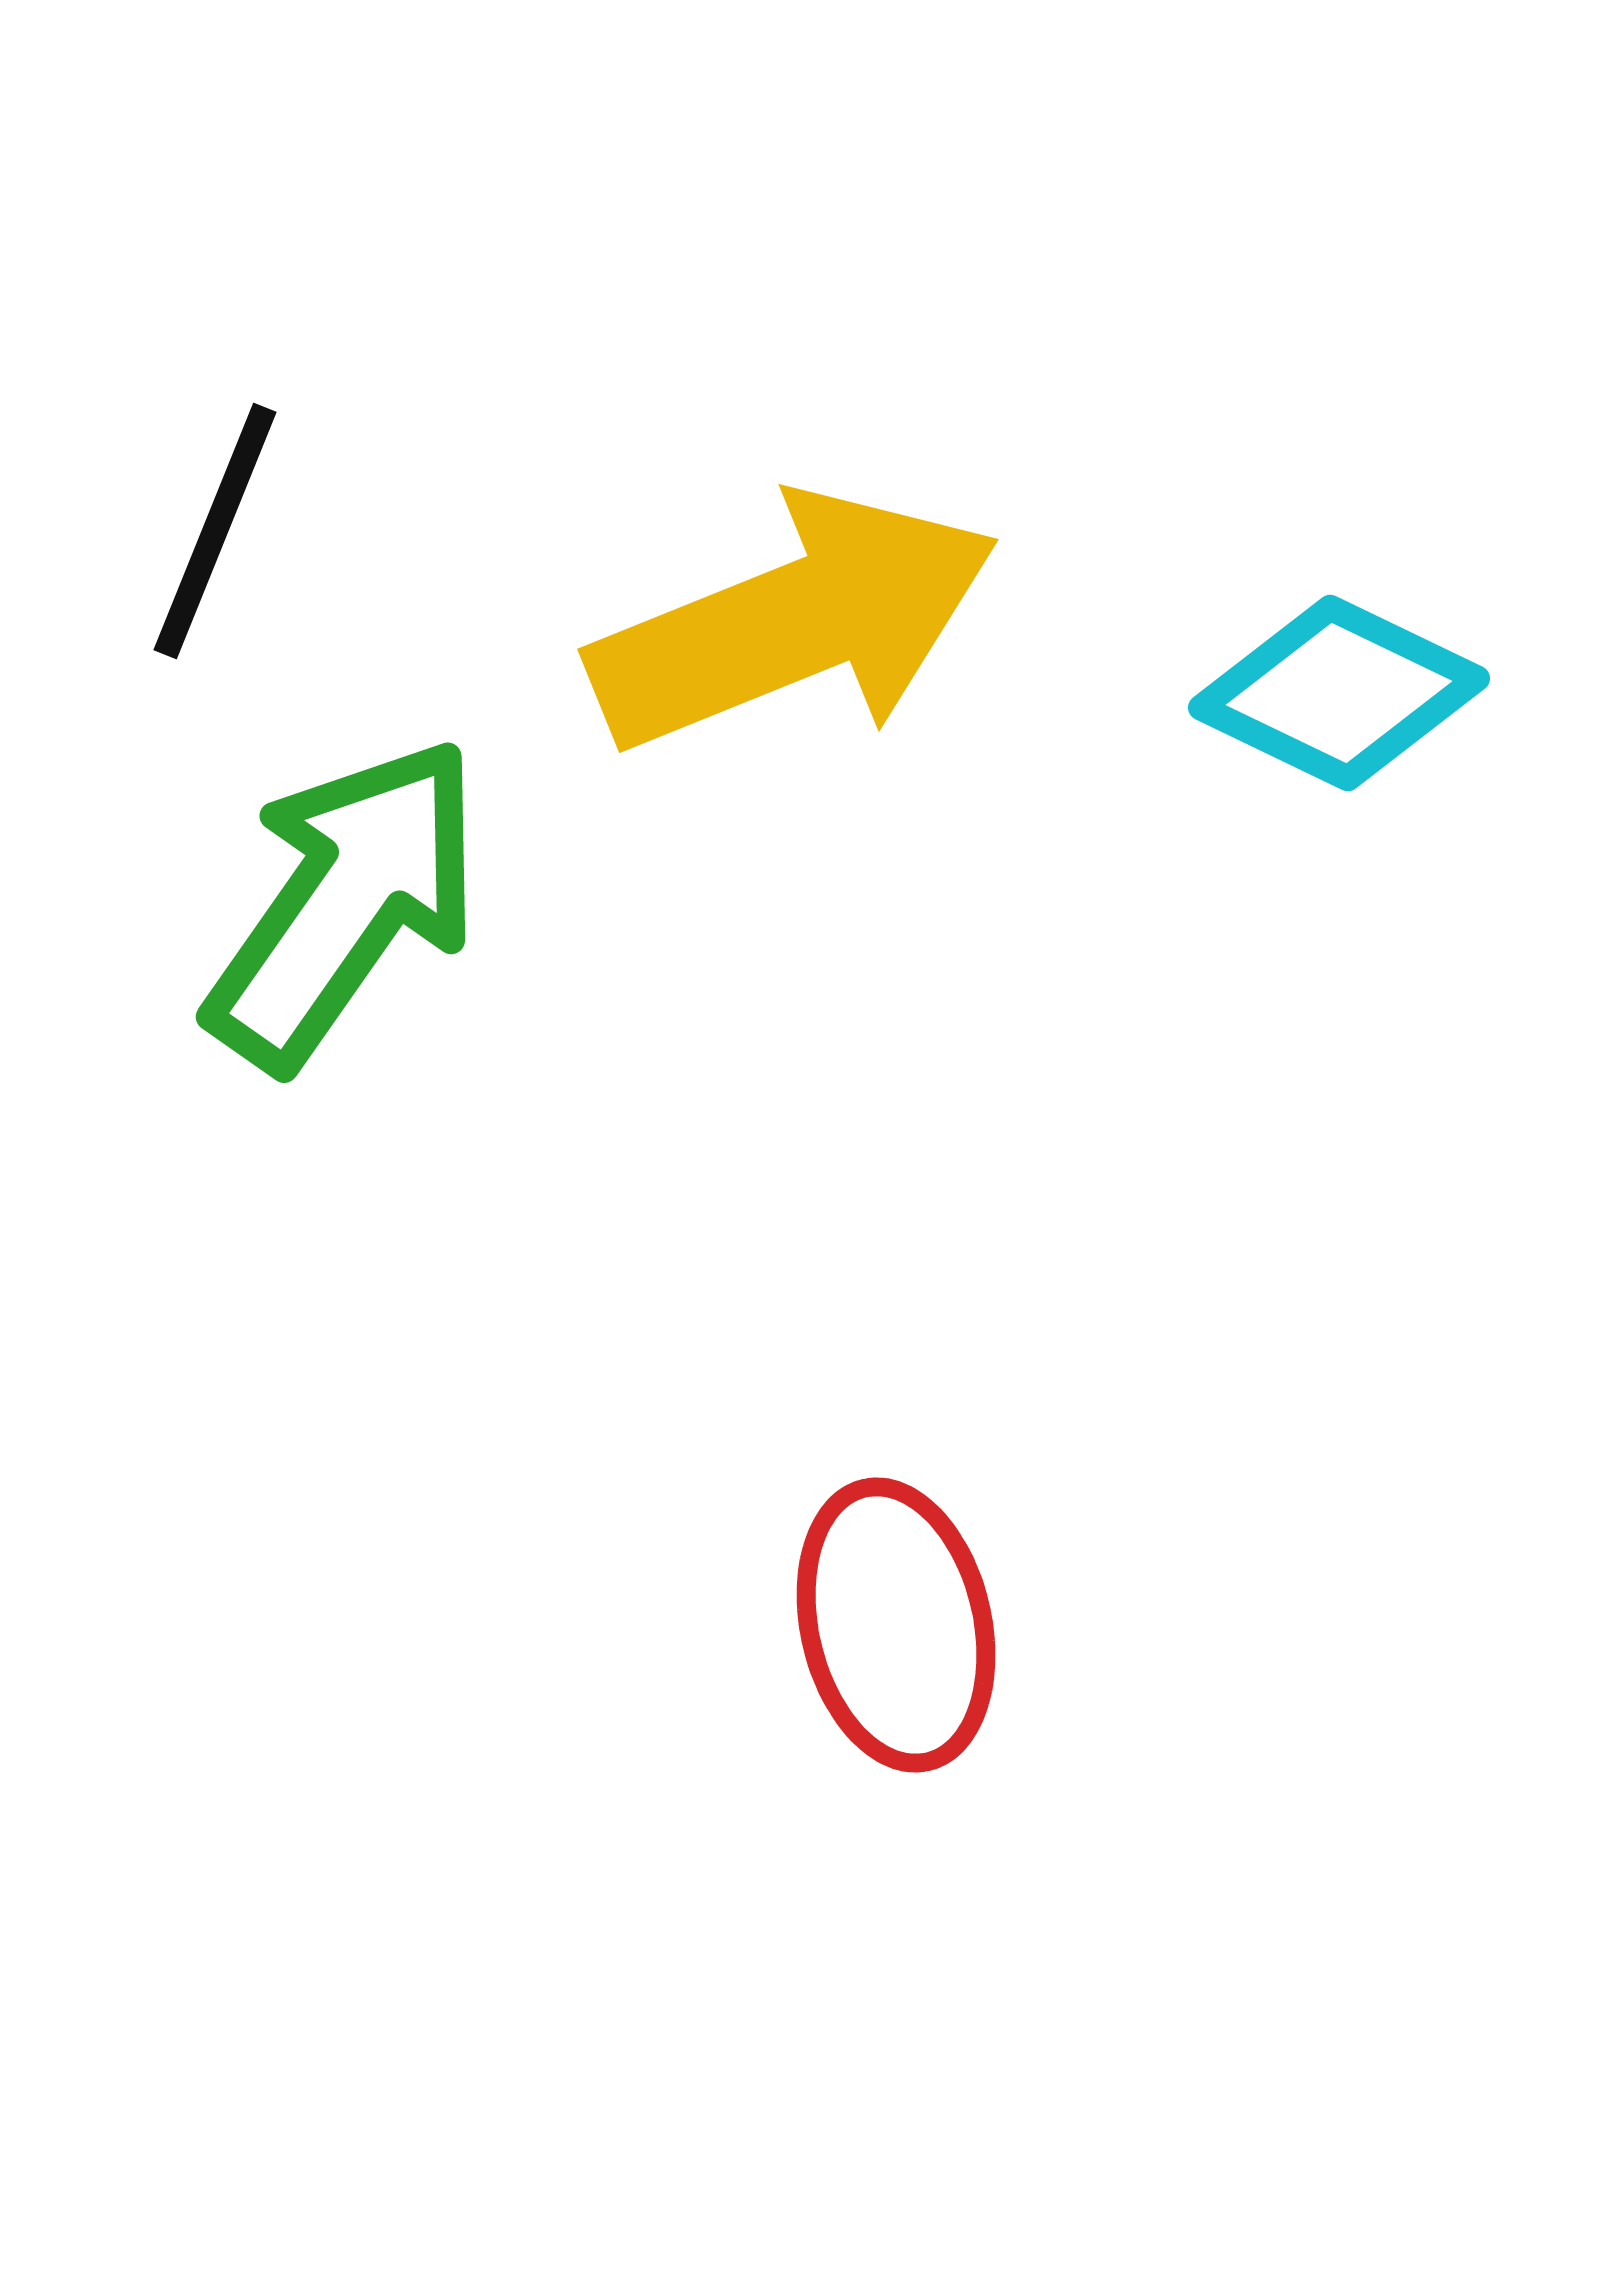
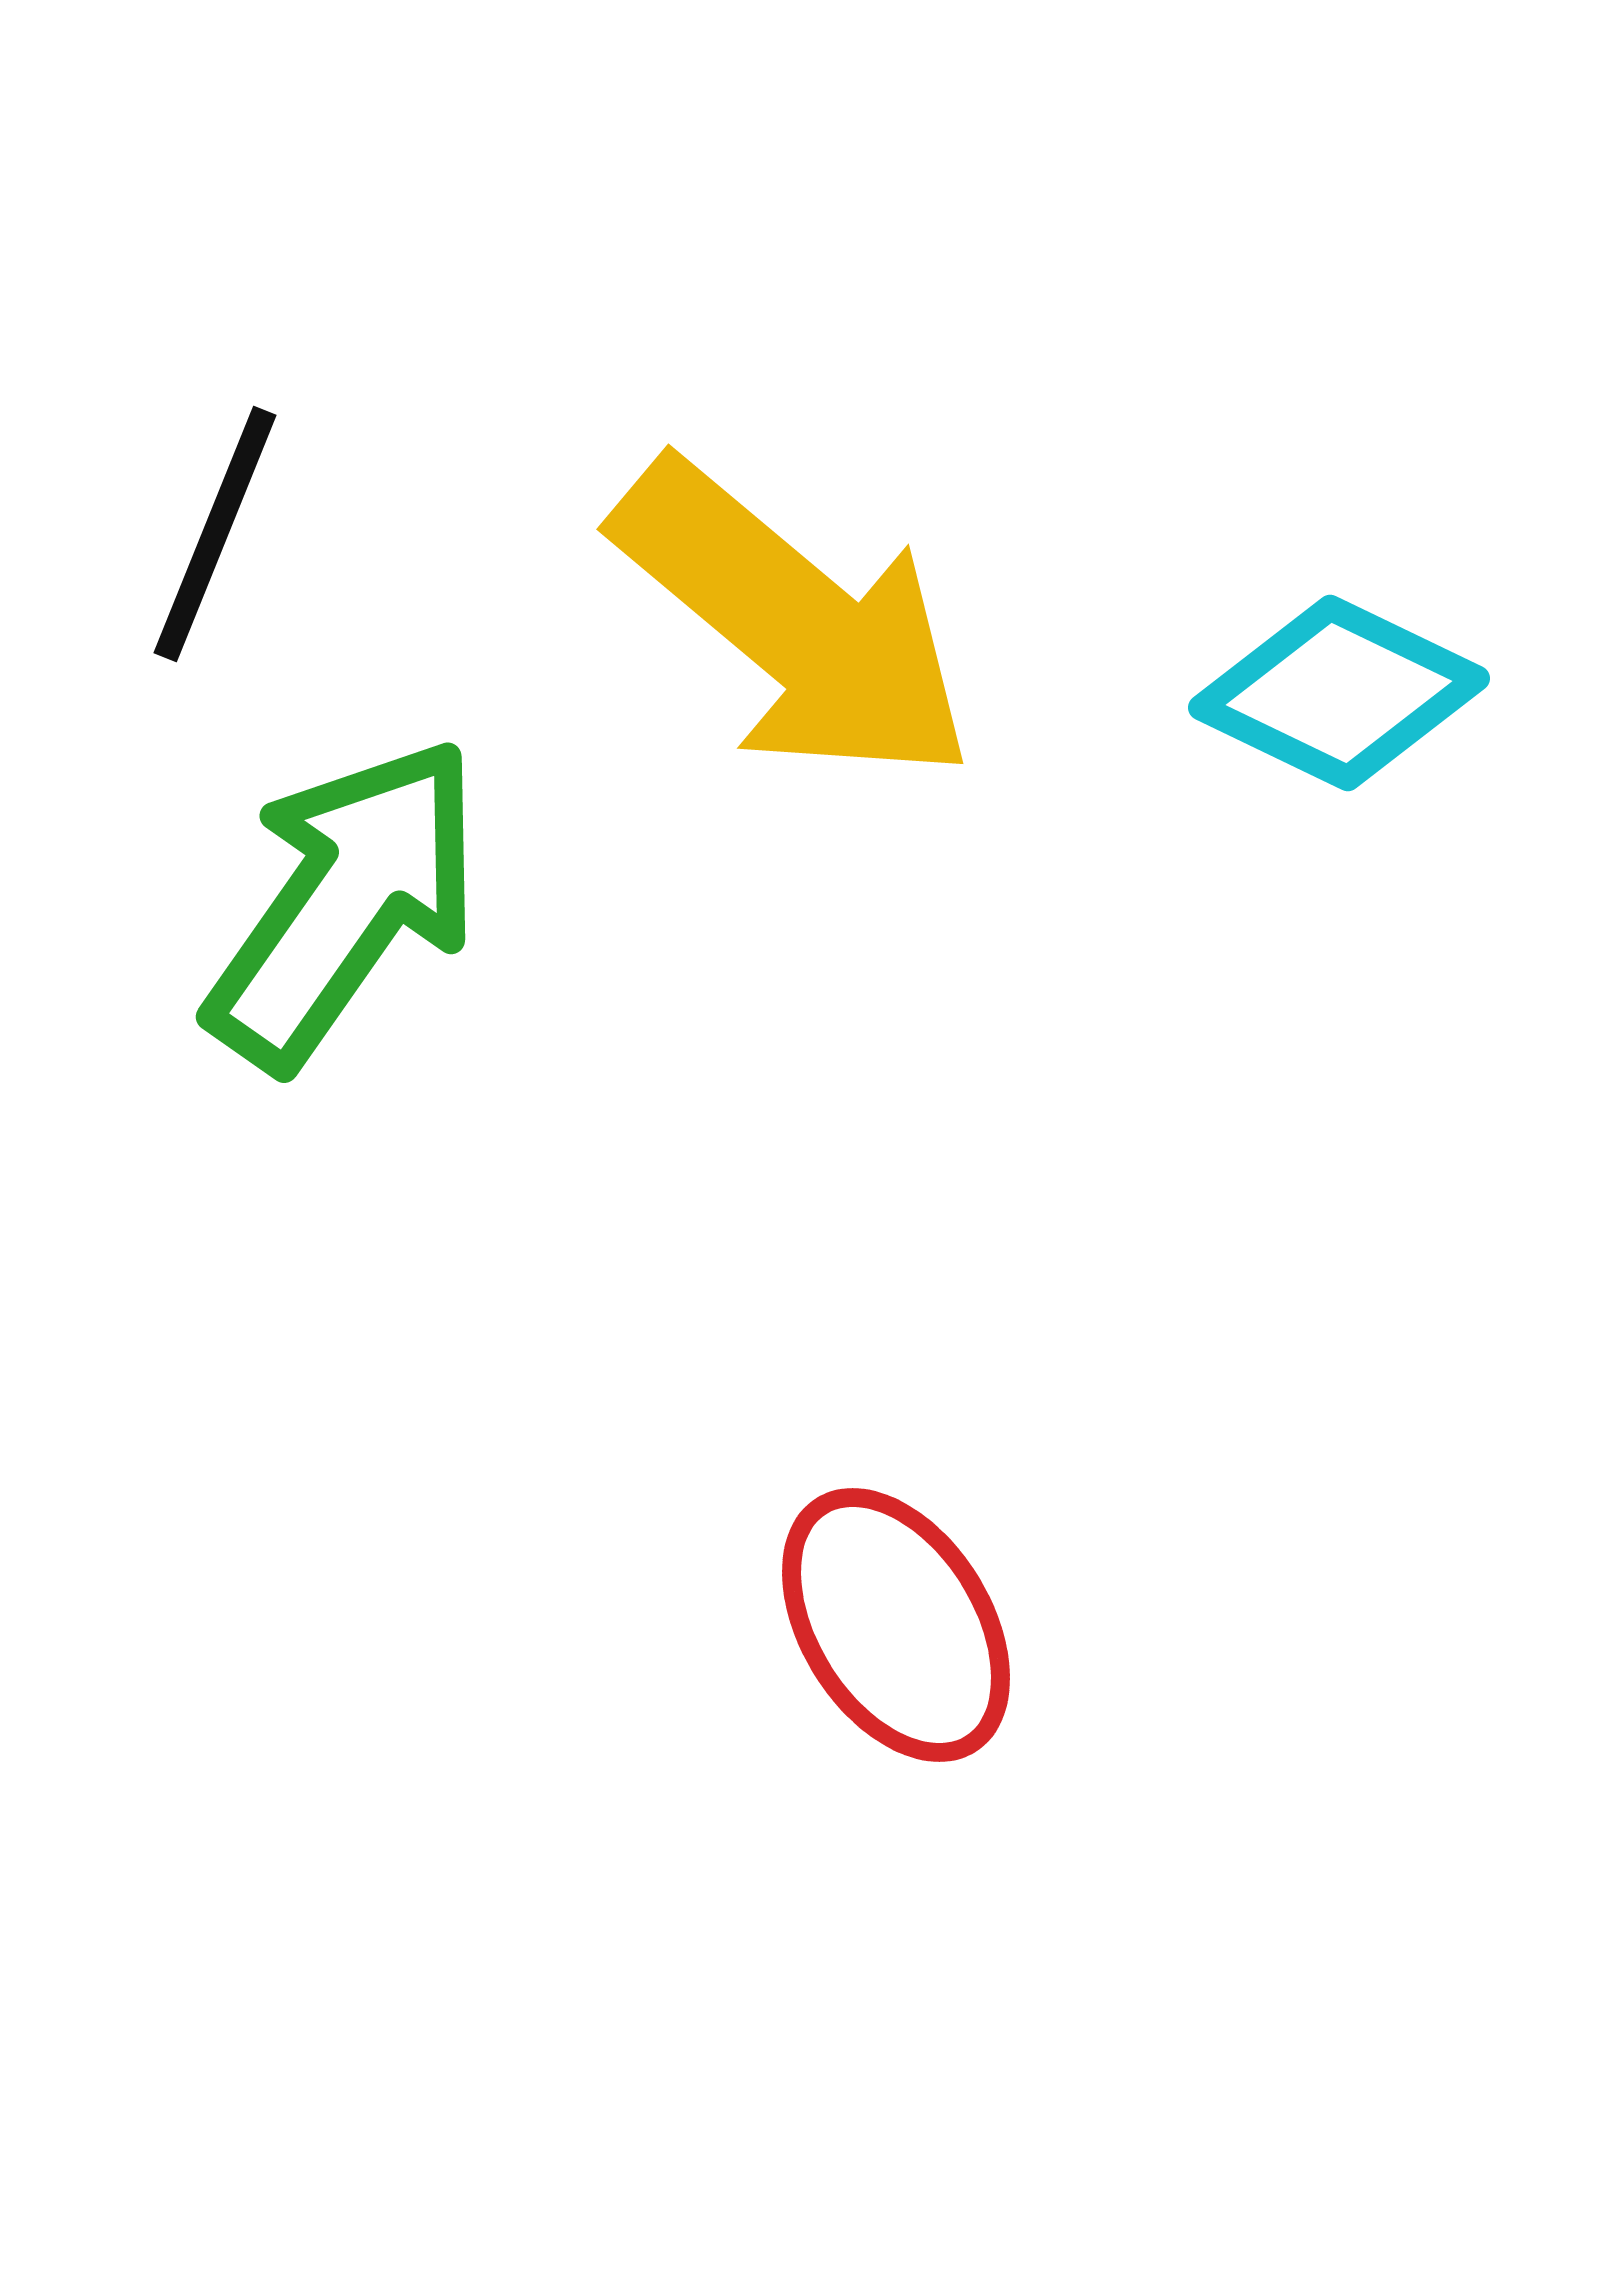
black line: moved 3 px down
yellow arrow: rotated 62 degrees clockwise
red ellipse: rotated 19 degrees counterclockwise
